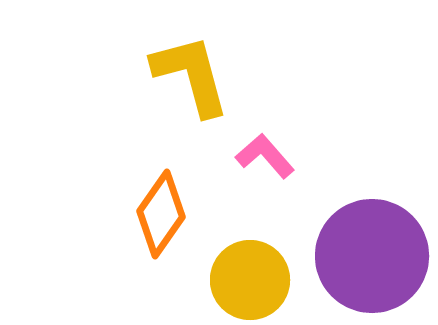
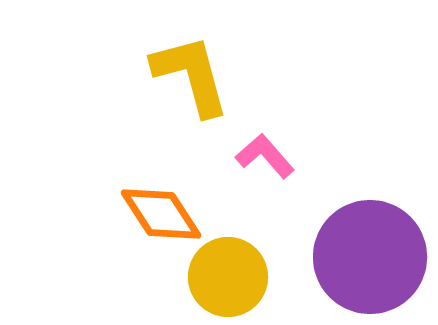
orange diamond: rotated 68 degrees counterclockwise
purple circle: moved 2 px left, 1 px down
yellow circle: moved 22 px left, 3 px up
